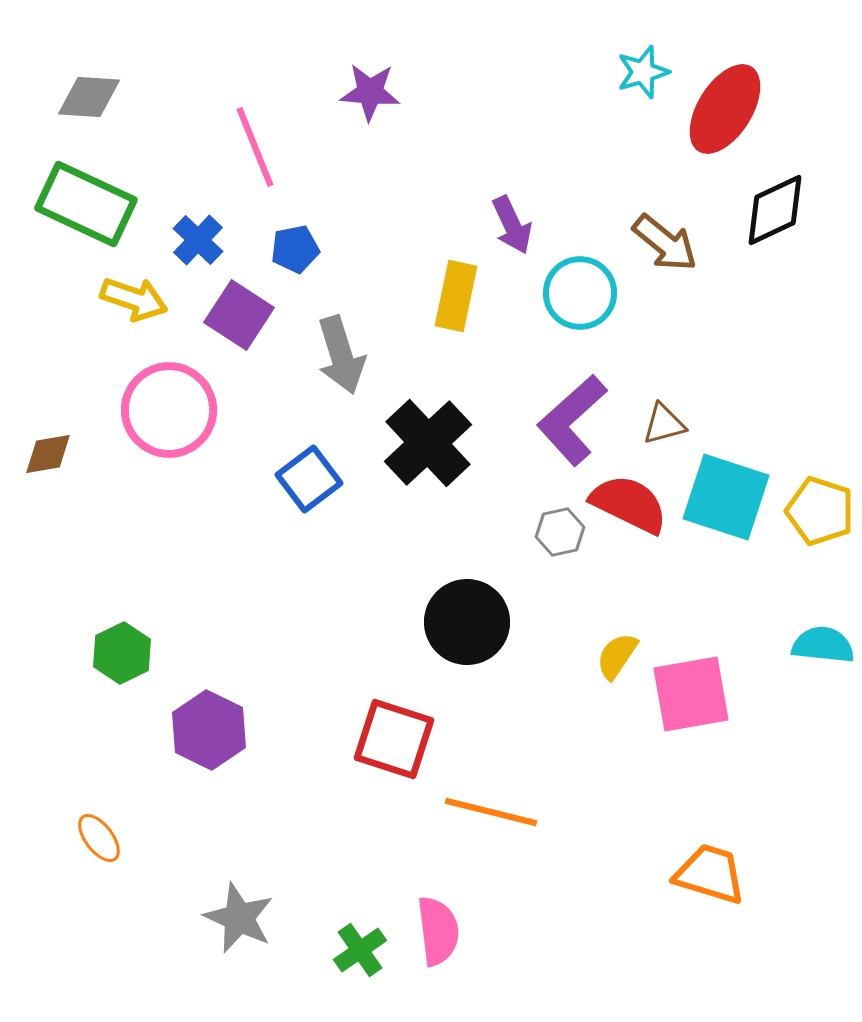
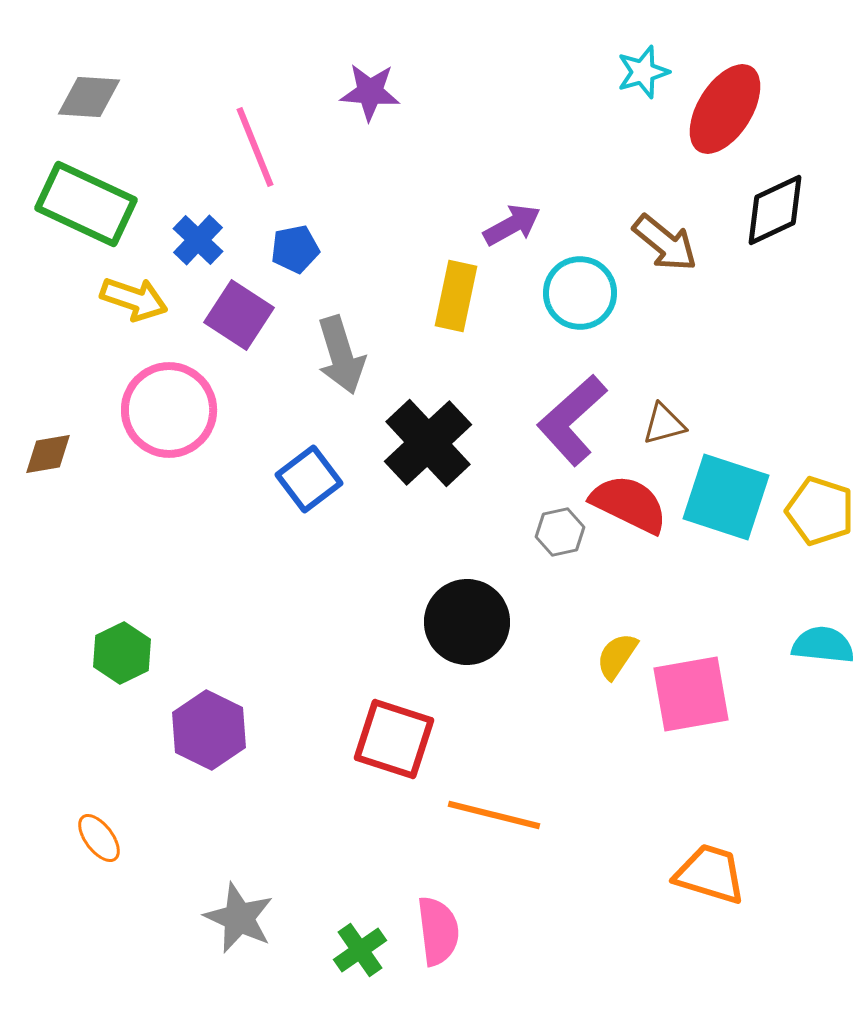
purple arrow: rotated 94 degrees counterclockwise
orange line: moved 3 px right, 3 px down
